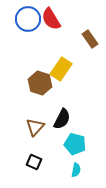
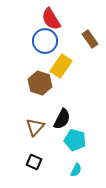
blue circle: moved 17 px right, 22 px down
yellow rectangle: moved 3 px up
cyan pentagon: moved 4 px up
cyan semicircle: rotated 16 degrees clockwise
